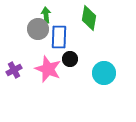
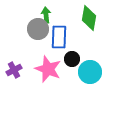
black circle: moved 2 px right
cyan circle: moved 14 px left, 1 px up
